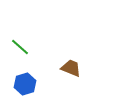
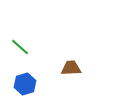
brown trapezoid: rotated 25 degrees counterclockwise
